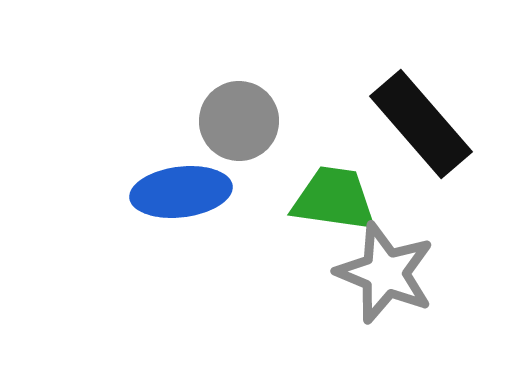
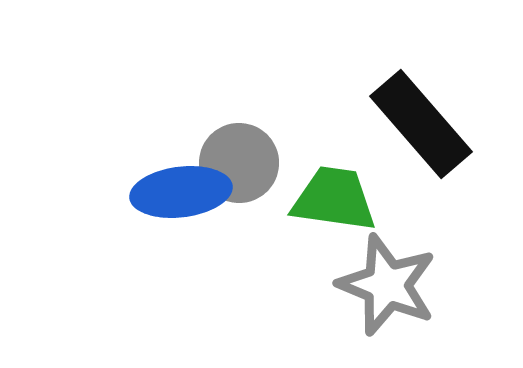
gray circle: moved 42 px down
gray star: moved 2 px right, 12 px down
